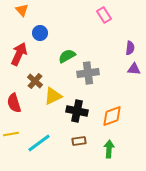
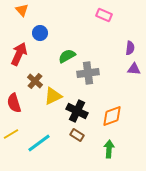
pink rectangle: rotated 35 degrees counterclockwise
black cross: rotated 15 degrees clockwise
yellow line: rotated 21 degrees counterclockwise
brown rectangle: moved 2 px left, 6 px up; rotated 40 degrees clockwise
